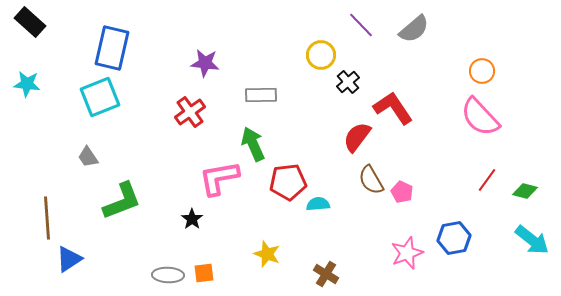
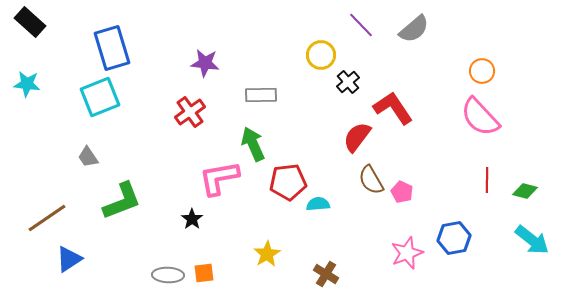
blue rectangle: rotated 30 degrees counterclockwise
red line: rotated 35 degrees counterclockwise
brown line: rotated 60 degrees clockwise
yellow star: rotated 20 degrees clockwise
